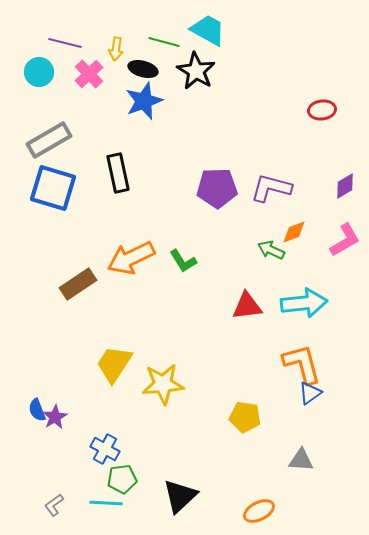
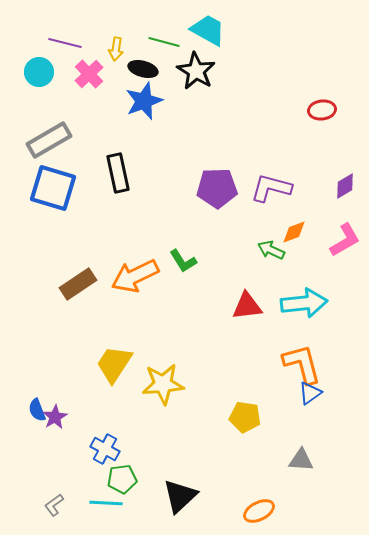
orange arrow: moved 4 px right, 18 px down
